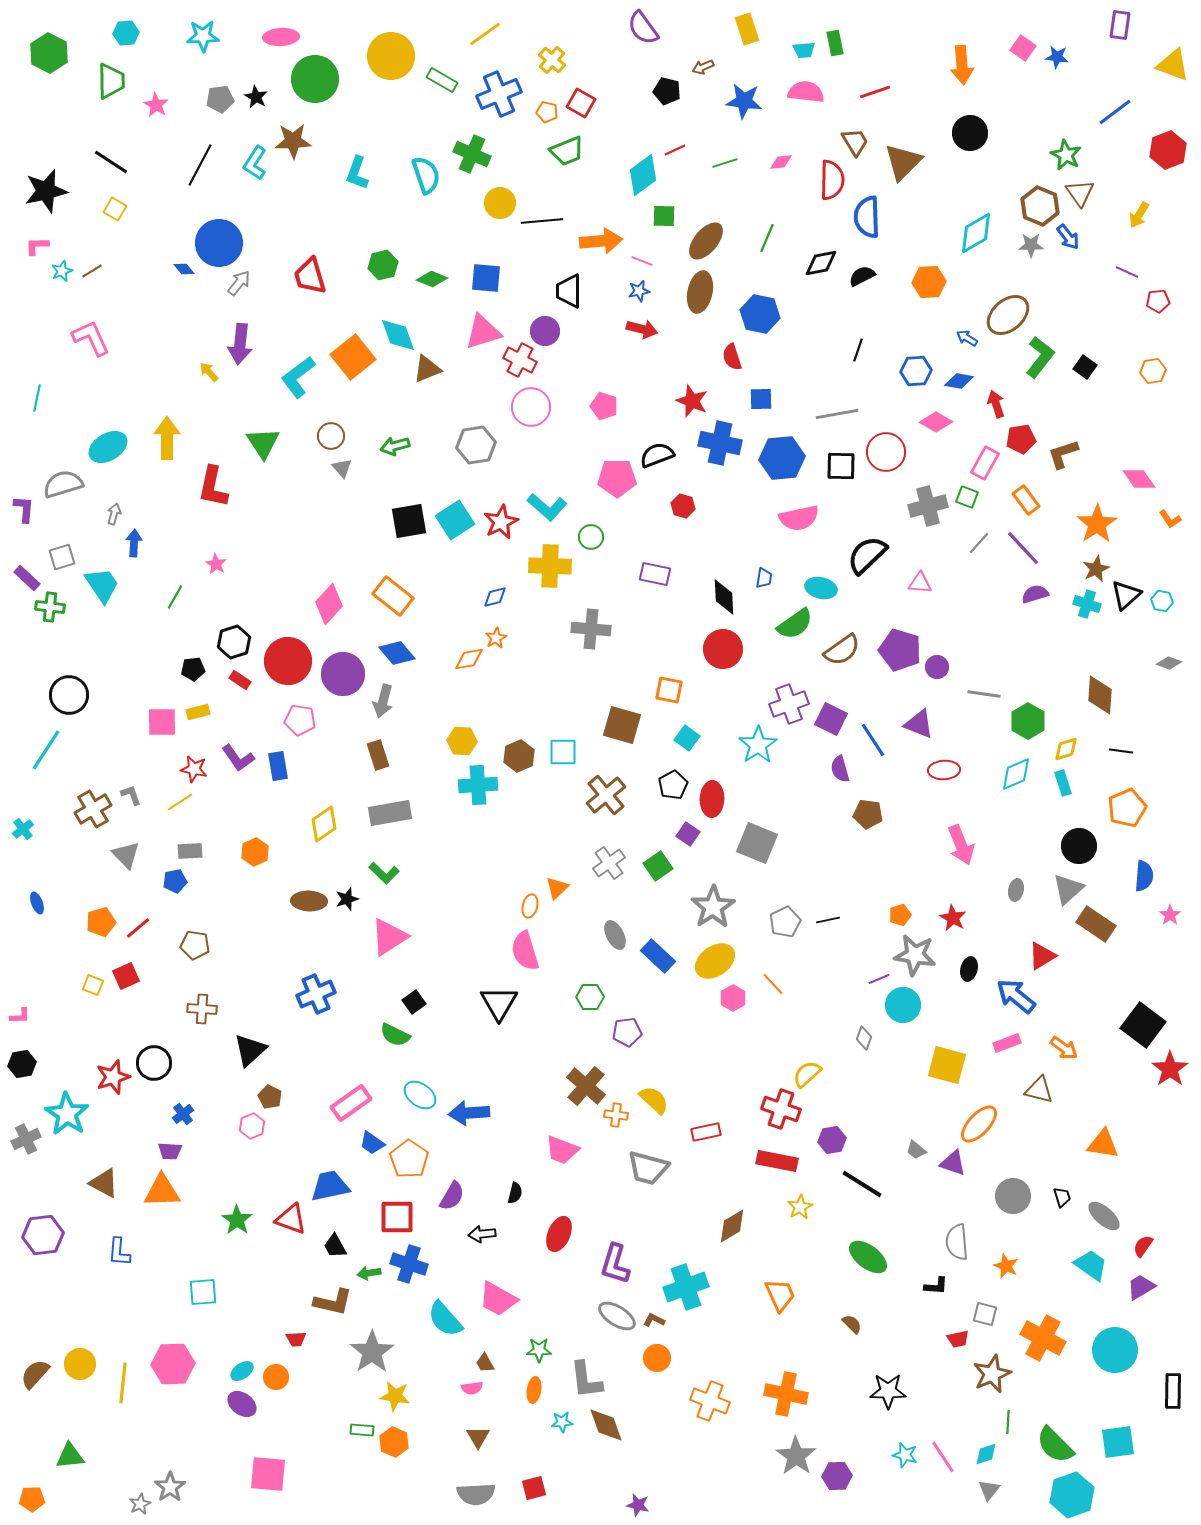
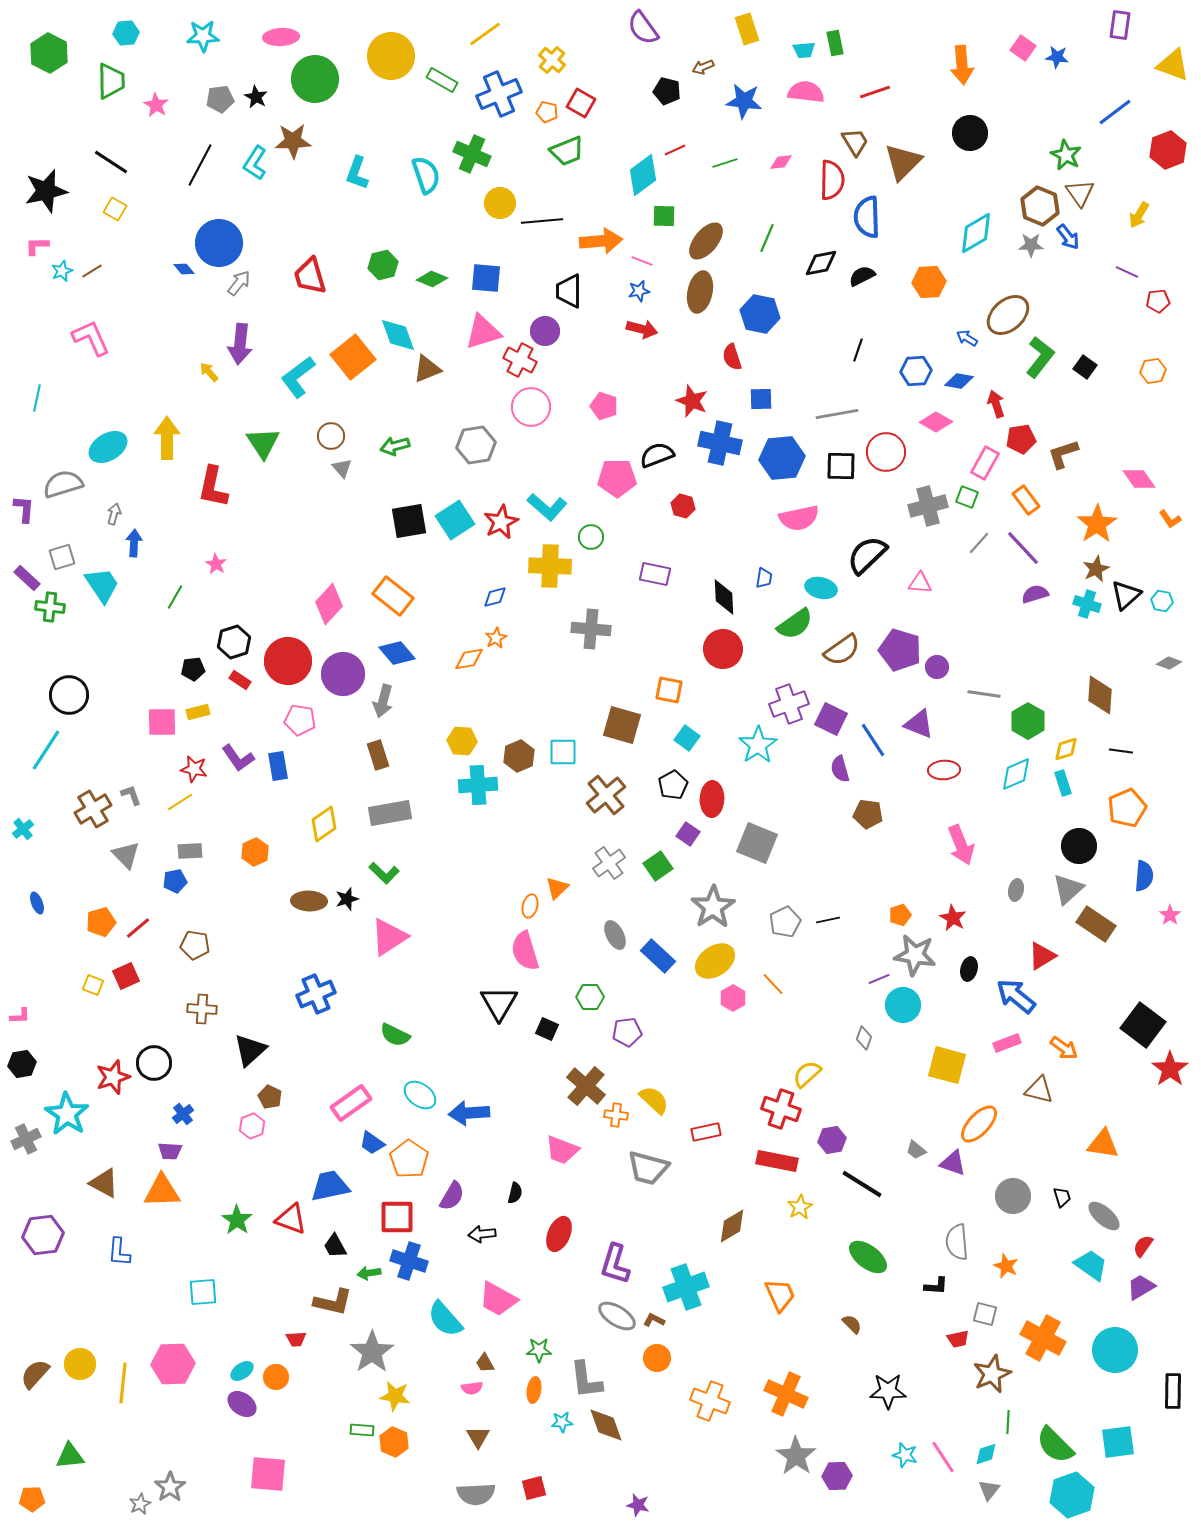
black square at (414, 1002): moved 133 px right, 27 px down; rotated 30 degrees counterclockwise
blue cross at (409, 1264): moved 3 px up
orange cross at (786, 1394): rotated 12 degrees clockwise
